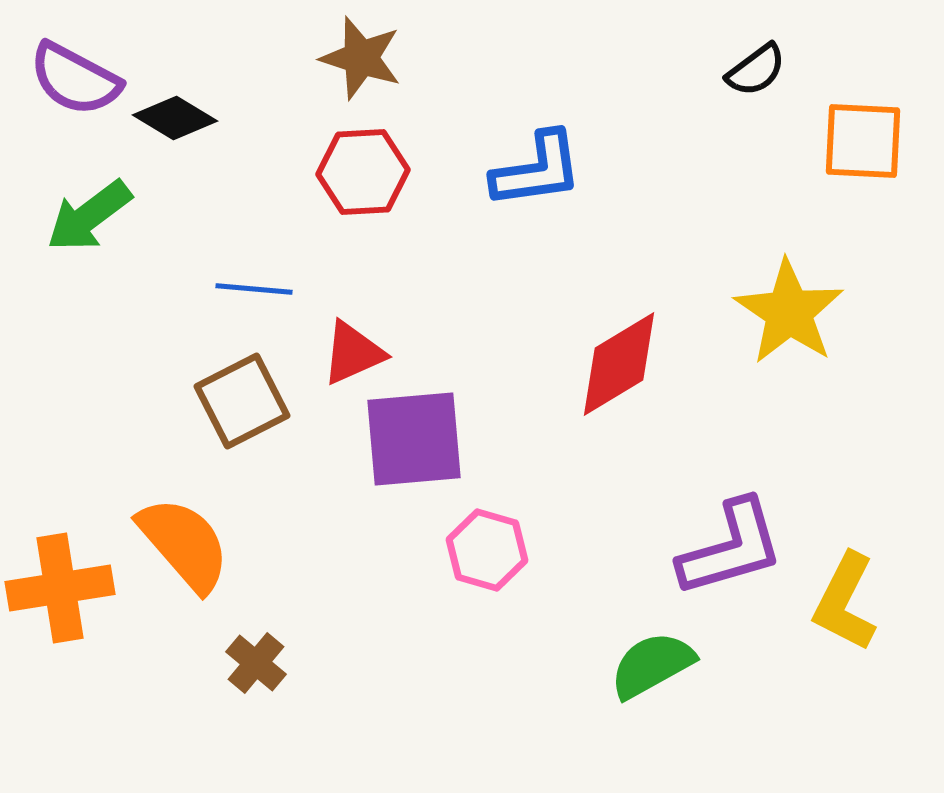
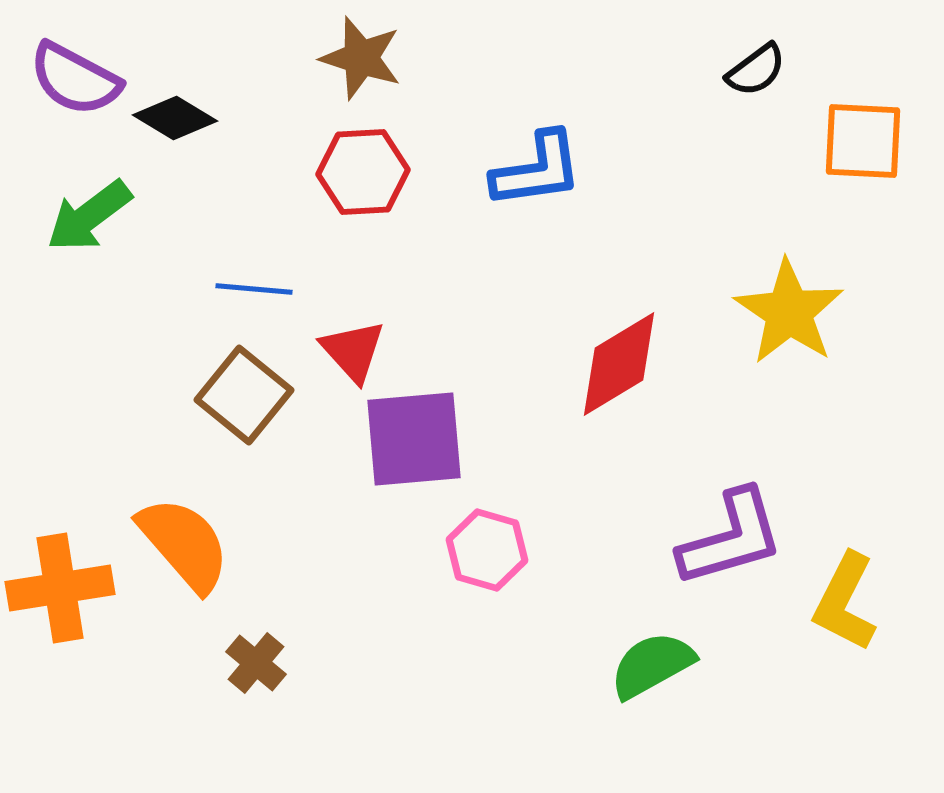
red triangle: moved 2 px up; rotated 48 degrees counterclockwise
brown square: moved 2 px right, 6 px up; rotated 24 degrees counterclockwise
purple L-shape: moved 10 px up
